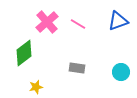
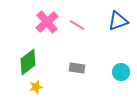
pink line: moved 1 px left, 1 px down
green diamond: moved 4 px right, 9 px down
